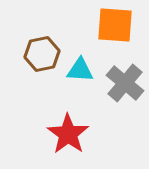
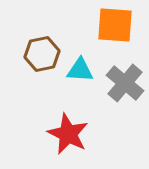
red star: rotated 9 degrees counterclockwise
